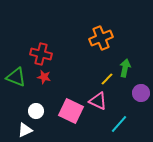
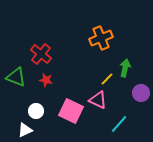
red cross: rotated 25 degrees clockwise
red star: moved 2 px right, 3 px down
pink triangle: moved 1 px up
